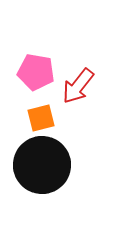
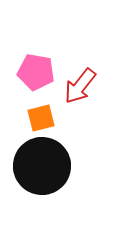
red arrow: moved 2 px right
black circle: moved 1 px down
